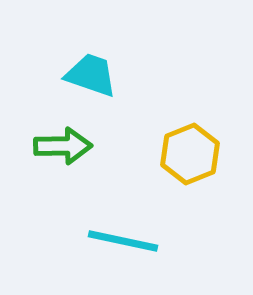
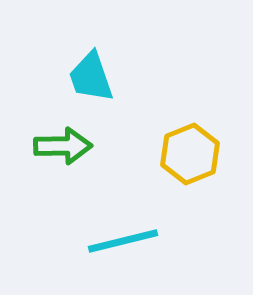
cyan trapezoid: moved 2 px down; rotated 128 degrees counterclockwise
cyan line: rotated 26 degrees counterclockwise
